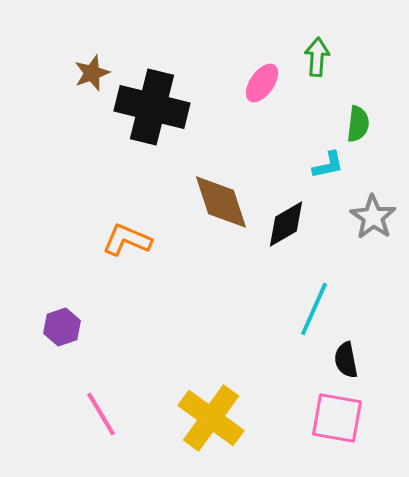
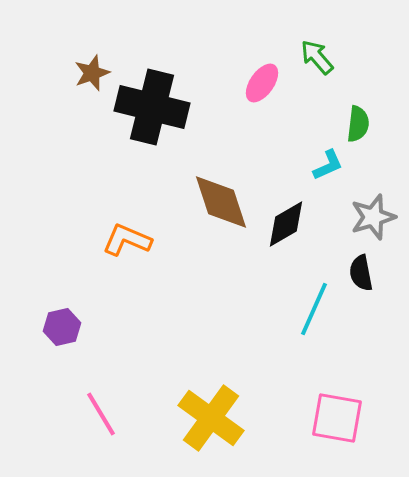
green arrow: rotated 45 degrees counterclockwise
cyan L-shape: rotated 12 degrees counterclockwise
gray star: rotated 21 degrees clockwise
purple hexagon: rotated 6 degrees clockwise
black semicircle: moved 15 px right, 87 px up
